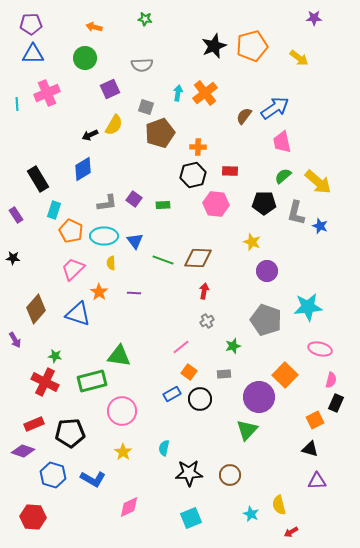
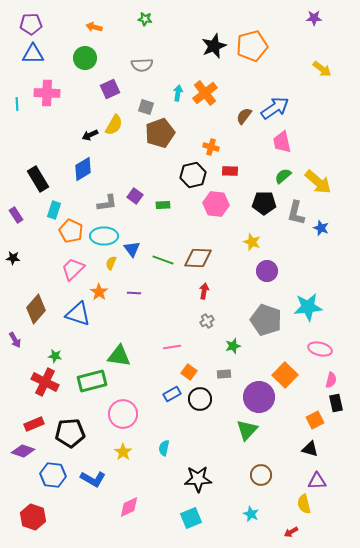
yellow arrow at (299, 58): moved 23 px right, 11 px down
pink cross at (47, 93): rotated 25 degrees clockwise
orange cross at (198, 147): moved 13 px right; rotated 14 degrees clockwise
purple square at (134, 199): moved 1 px right, 3 px up
blue star at (320, 226): moved 1 px right, 2 px down
blue triangle at (135, 241): moved 3 px left, 8 px down
yellow semicircle at (111, 263): rotated 24 degrees clockwise
pink line at (181, 347): moved 9 px left; rotated 30 degrees clockwise
black rectangle at (336, 403): rotated 36 degrees counterclockwise
pink circle at (122, 411): moved 1 px right, 3 px down
black star at (189, 473): moved 9 px right, 6 px down
blue hexagon at (53, 475): rotated 10 degrees counterclockwise
brown circle at (230, 475): moved 31 px right
yellow semicircle at (279, 505): moved 25 px right, 1 px up
red hexagon at (33, 517): rotated 15 degrees clockwise
